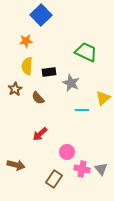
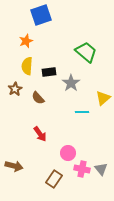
blue square: rotated 25 degrees clockwise
orange star: rotated 16 degrees counterclockwise
green trapezoid: rotated 15 degrees clockwise
gray star: rotated 12 degrees clockwise
cyan line: moved 2 px down
red arrow: rotated 84 degrees counterclockwise
pink circle: moved 1 px right, 1 px down
brown arrow: moved 2 px left, 1 px down
